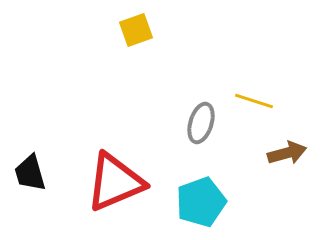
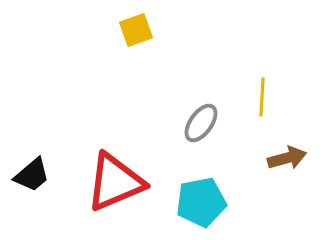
yellow line: moved 8 px right, 4 px up; rotated 75 degrees clockwise
gray ellipse: rotated 18 degrees clockwise
brown arrow: moved 5 px down
black trapezoid: moved 2 px right, 2 px down; rotated 114 degrees counterclockwise
cyan pentagon: rotated 9 degrees clockwise
